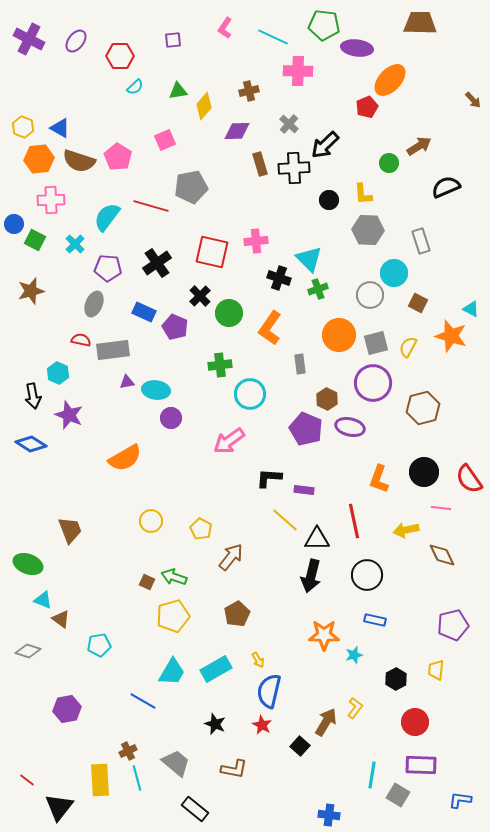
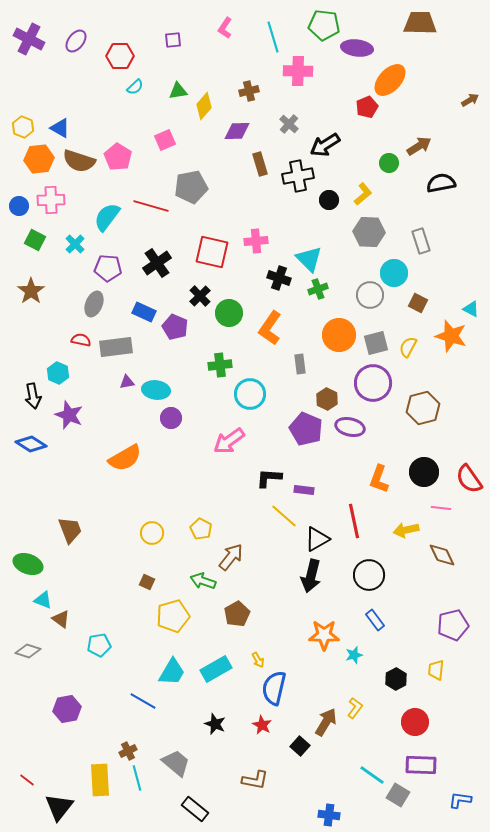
cyan line at (273, 37): rotated 48 degrees clockwise
brown arrow at (473, 100): moved 3 px left; rotated 78 degrees counterclockwise
black arrow at (325, 145): rotated 12 degrees clockwise
black cross at (294, 168): moved 4 px right, 8 px down; rotated 8 degrees counterclockwise
black semicircle at (446, 187): moved 5 px left, 4 px up; rotated 12 degrees clockwise
yellow L-shape at (363, 194): rotated 125 degrees counterclockwise
blue circle at (14, 224): moved 5 px right, 18 px up
gray hexagon at (368, 230): moved 1 px right, 2 px down
brown star at (31, 291): rotated 20 degrees counterclockwise
gray rectangle at (113, 350): moved 3 px right, 3 px up
yellow line at (285, 520): moved 1 px left, 4 px up
yellow circle at (151, 521): moved 1 px right, 12 px down
black triangle at (317, 539): rotated 28 degrees counterclockwise
black circle at (367, 575): moved 2 px right
green arrow at (174, 577): moved 29 px right, 4 px down
blue rectangle at (375, 620): rotated 40 degrees clockwise
blue semicircle at (269, 691): moved 5 px right, 3 px up
brown L-shape at (234, 769): moved 21 px right, 11 px down
cyan line at (372, 775): rotated 64 degrees counterclockwise
